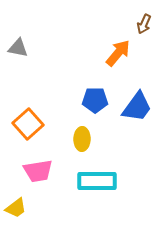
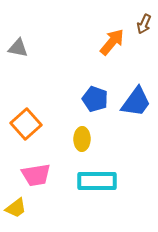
orange arrow: moved 6 px left, 11 px up
blue pentagon: moved 1 px up; rotated 20 degrees clockwise
blue trapezoid: moved 1 px left, 5 px up
orange square: moved 2 px left
pink trapezoid: moved 2 px left, 4 px down
